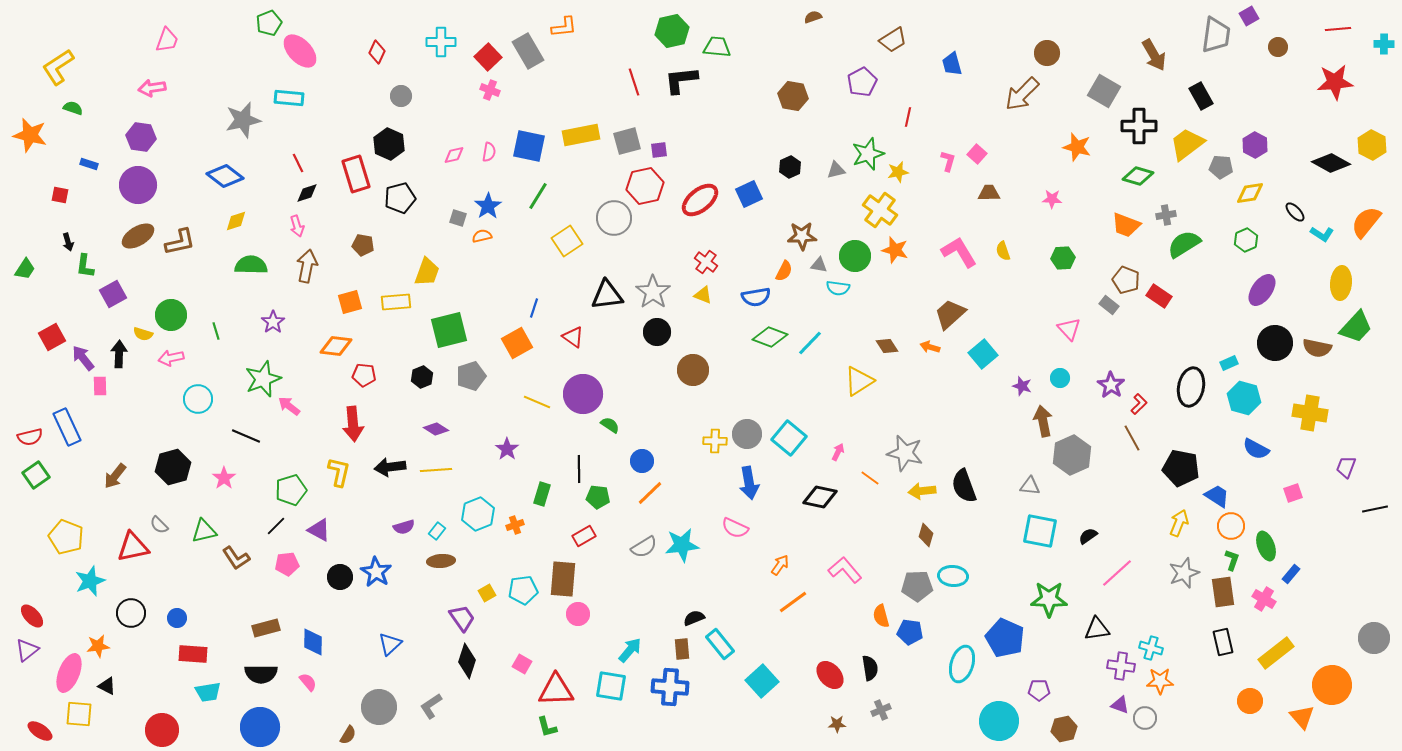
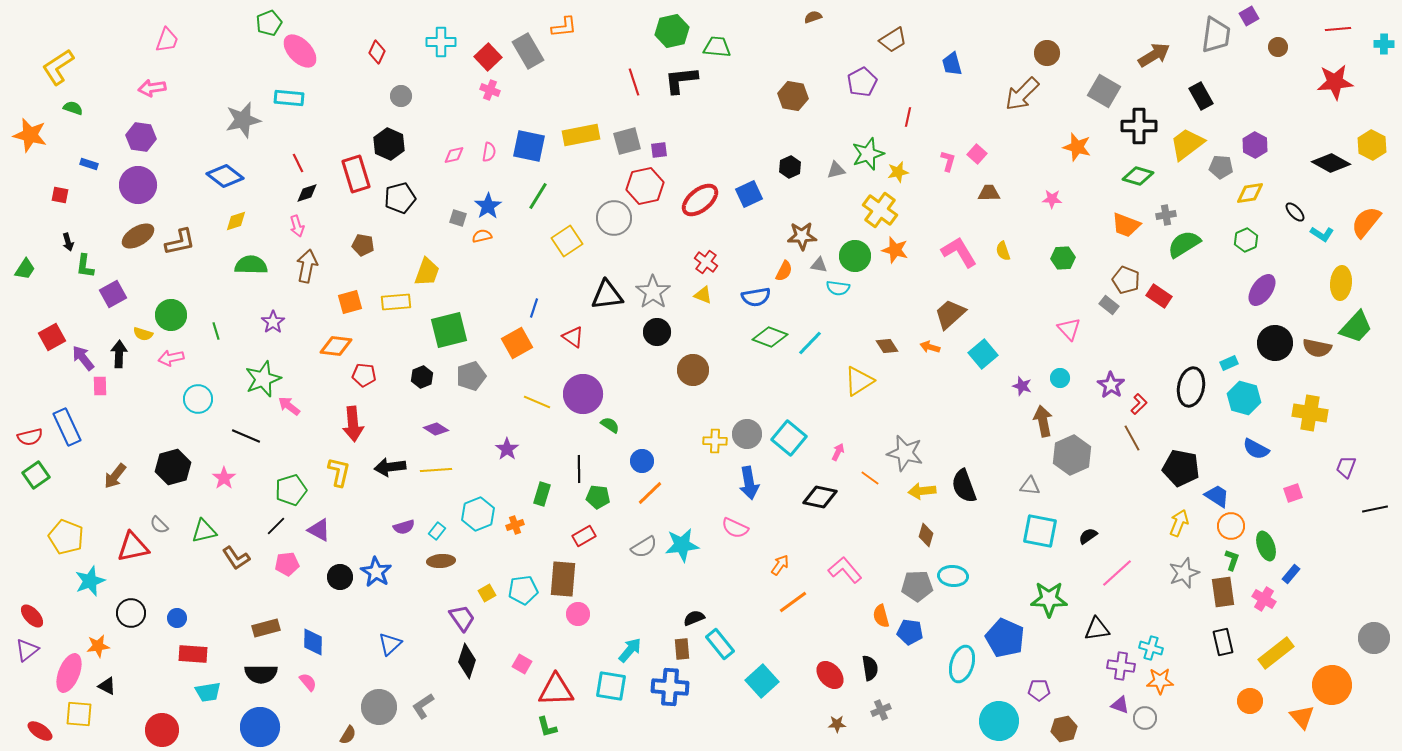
brown arrow at (1154, 55): rotated 92 degrees counterclockwise
gray L-shape at (431, 706): moved 8 px left
